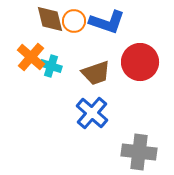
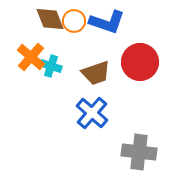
brown diamond: rotated 8 degrees counterclockwise
